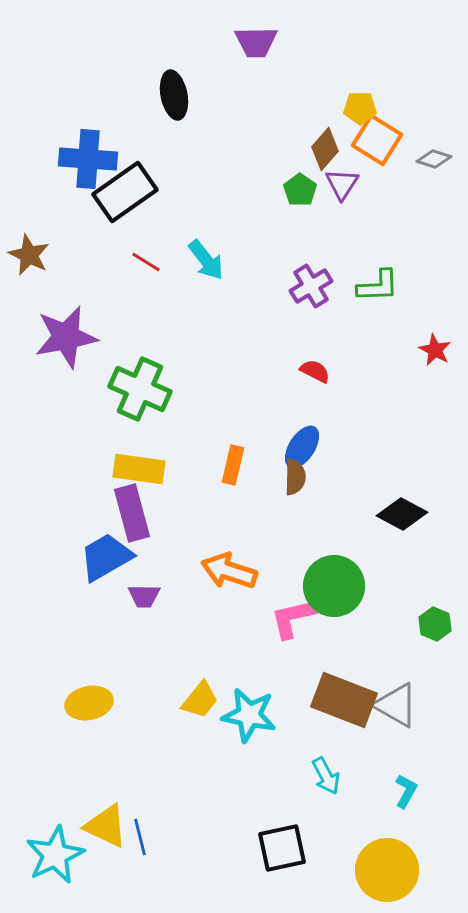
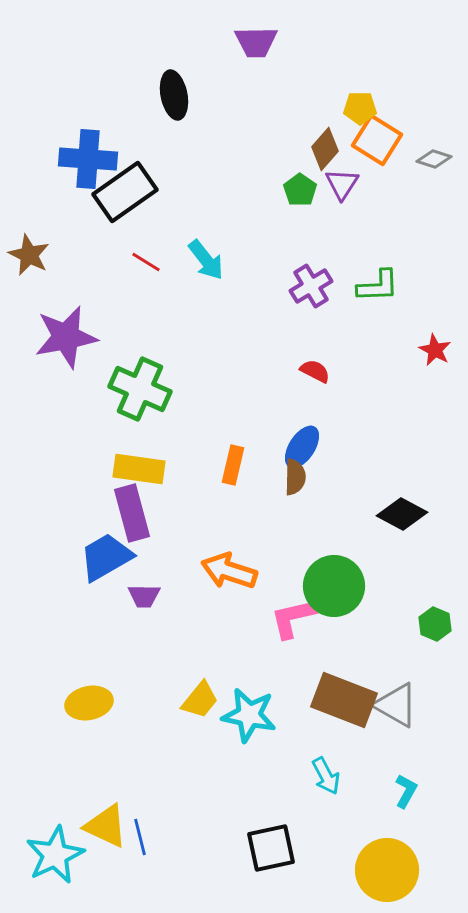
black square at (282, 848): moved 11 px left
